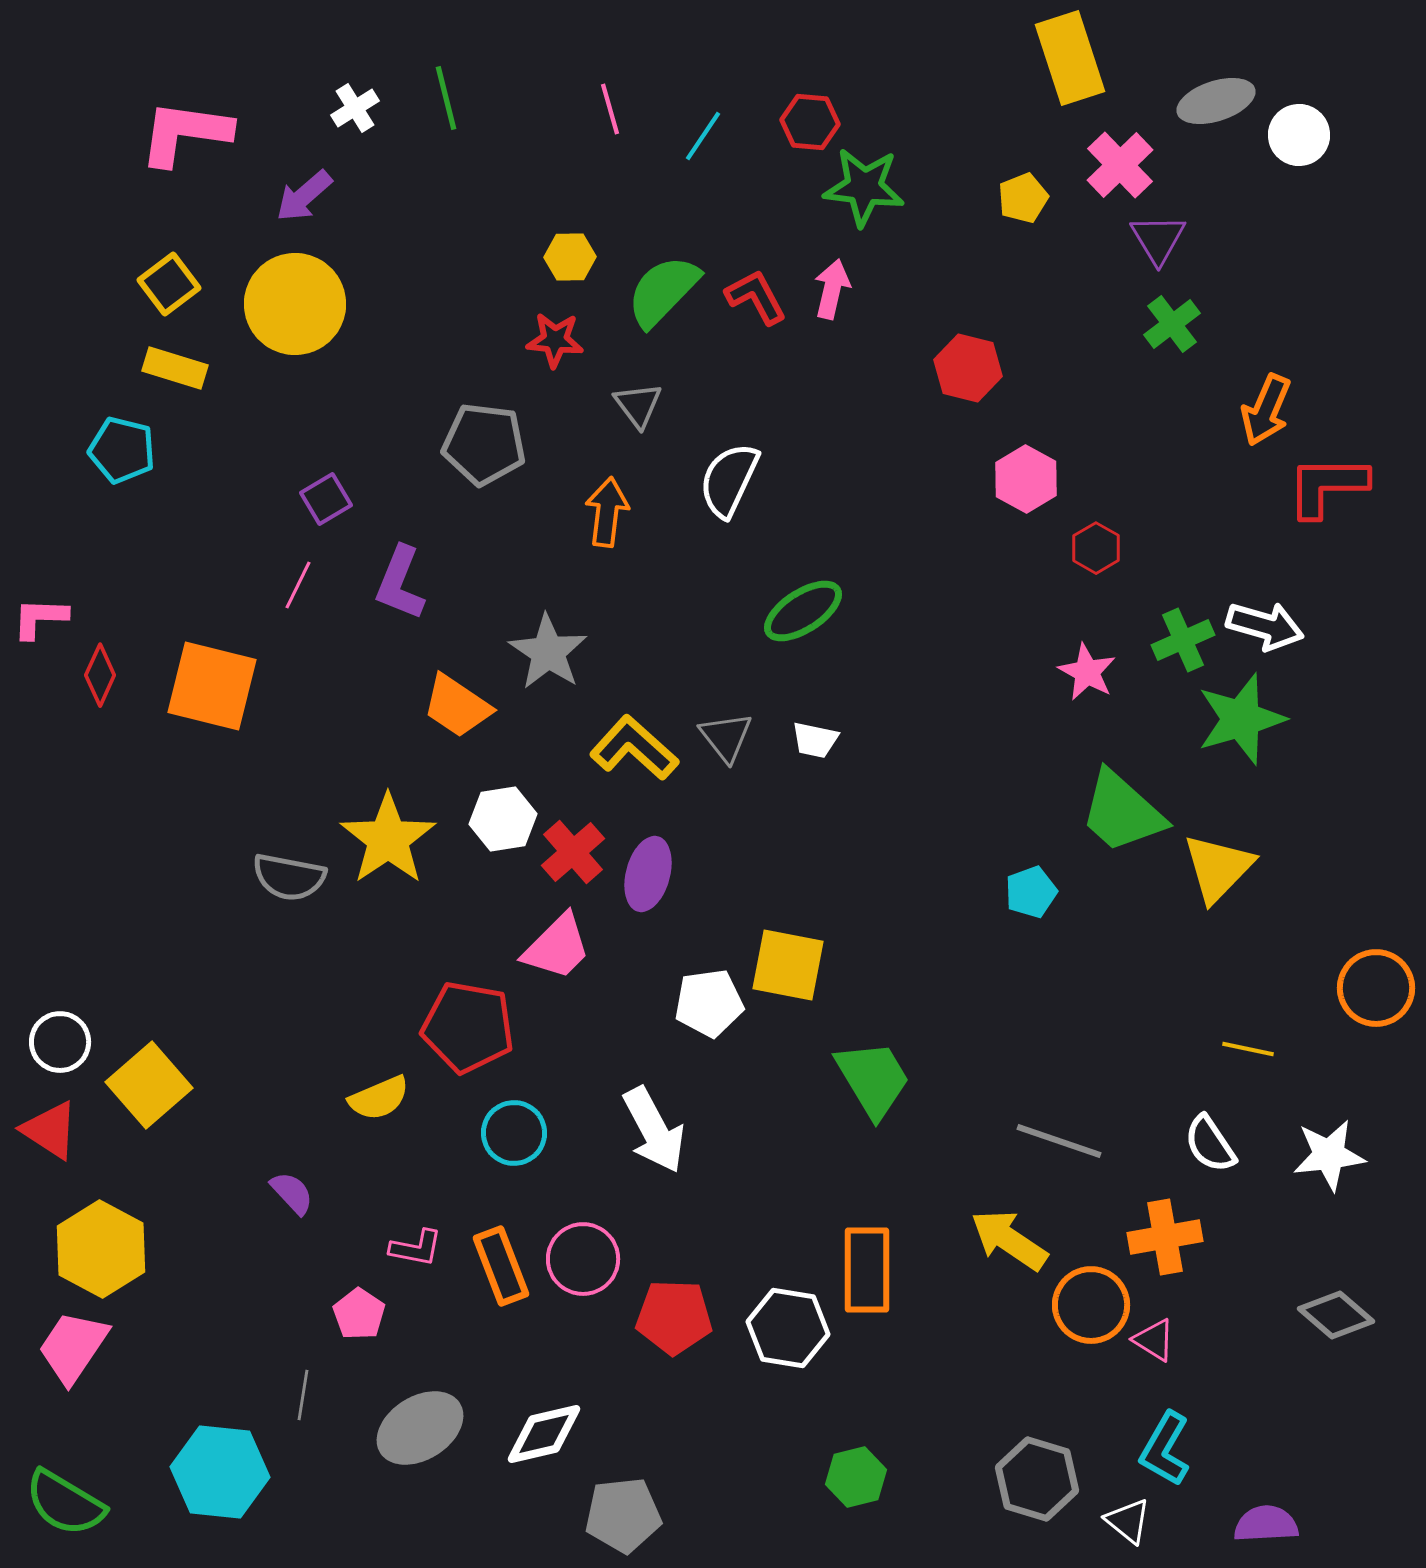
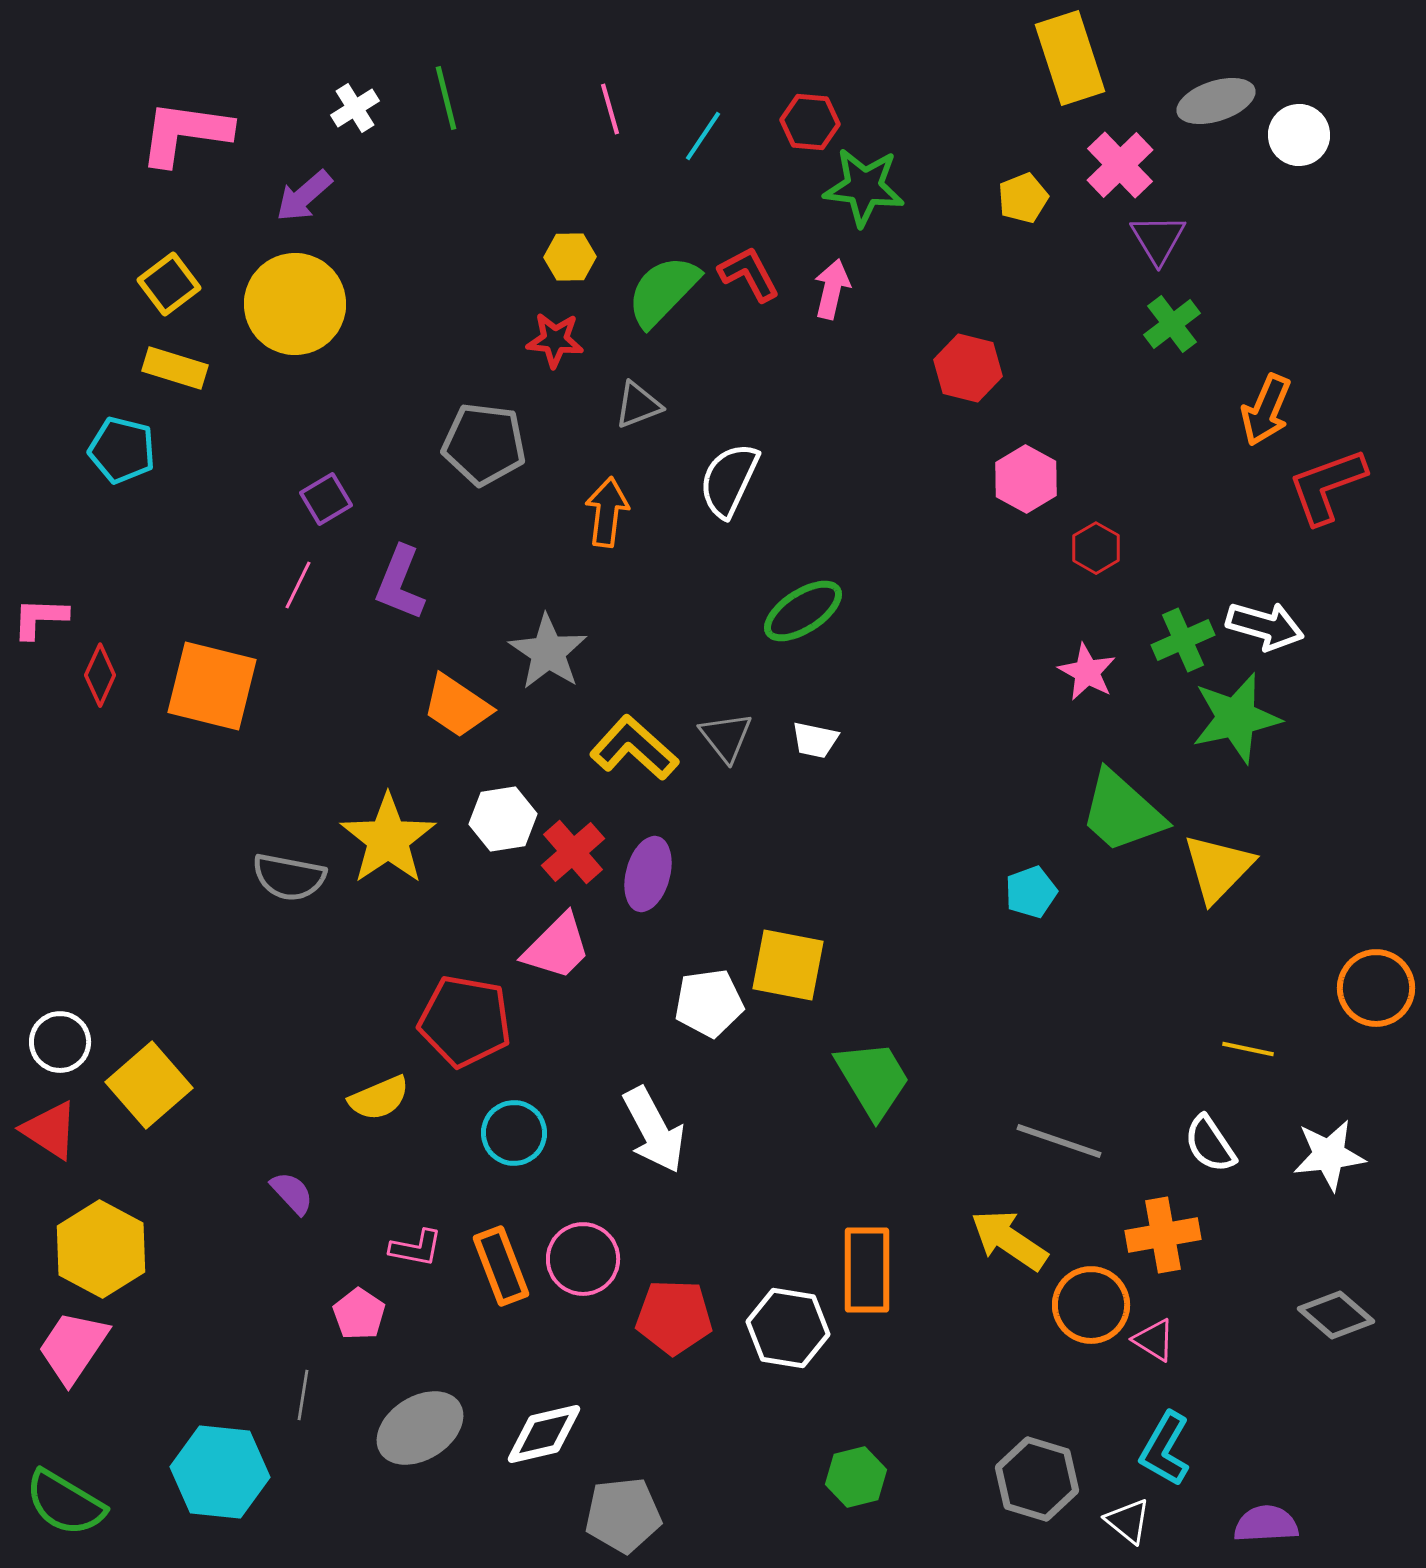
red L-shape at (756, 297): moved 7 px left, 23 px up
gray triangle at (638, 405): rotated 46 degrees clockwise
red L-shape at (1327, 486): rotated 20 degrees counterclockwise
green star at (1241, 719): moved 5 px left, 1 px up; rotated 4 degrees clockwise
red pentagon at (468, 1027): moved 3 px left, 6 px up
orange cross at (1165, 1237): moved 2 px left, 2 px up
